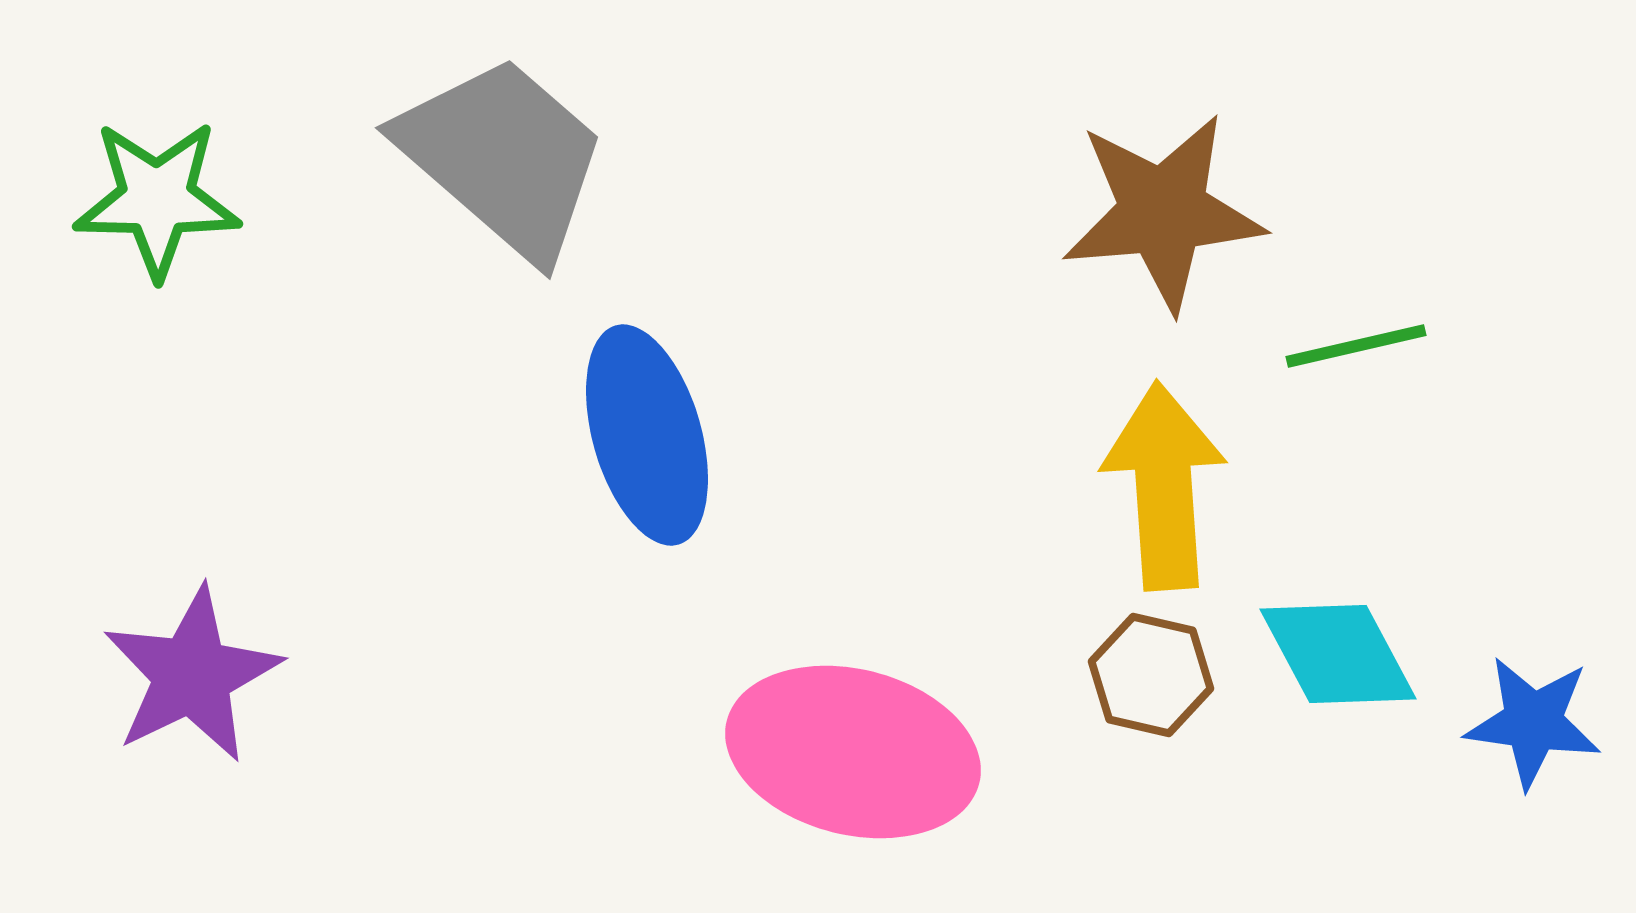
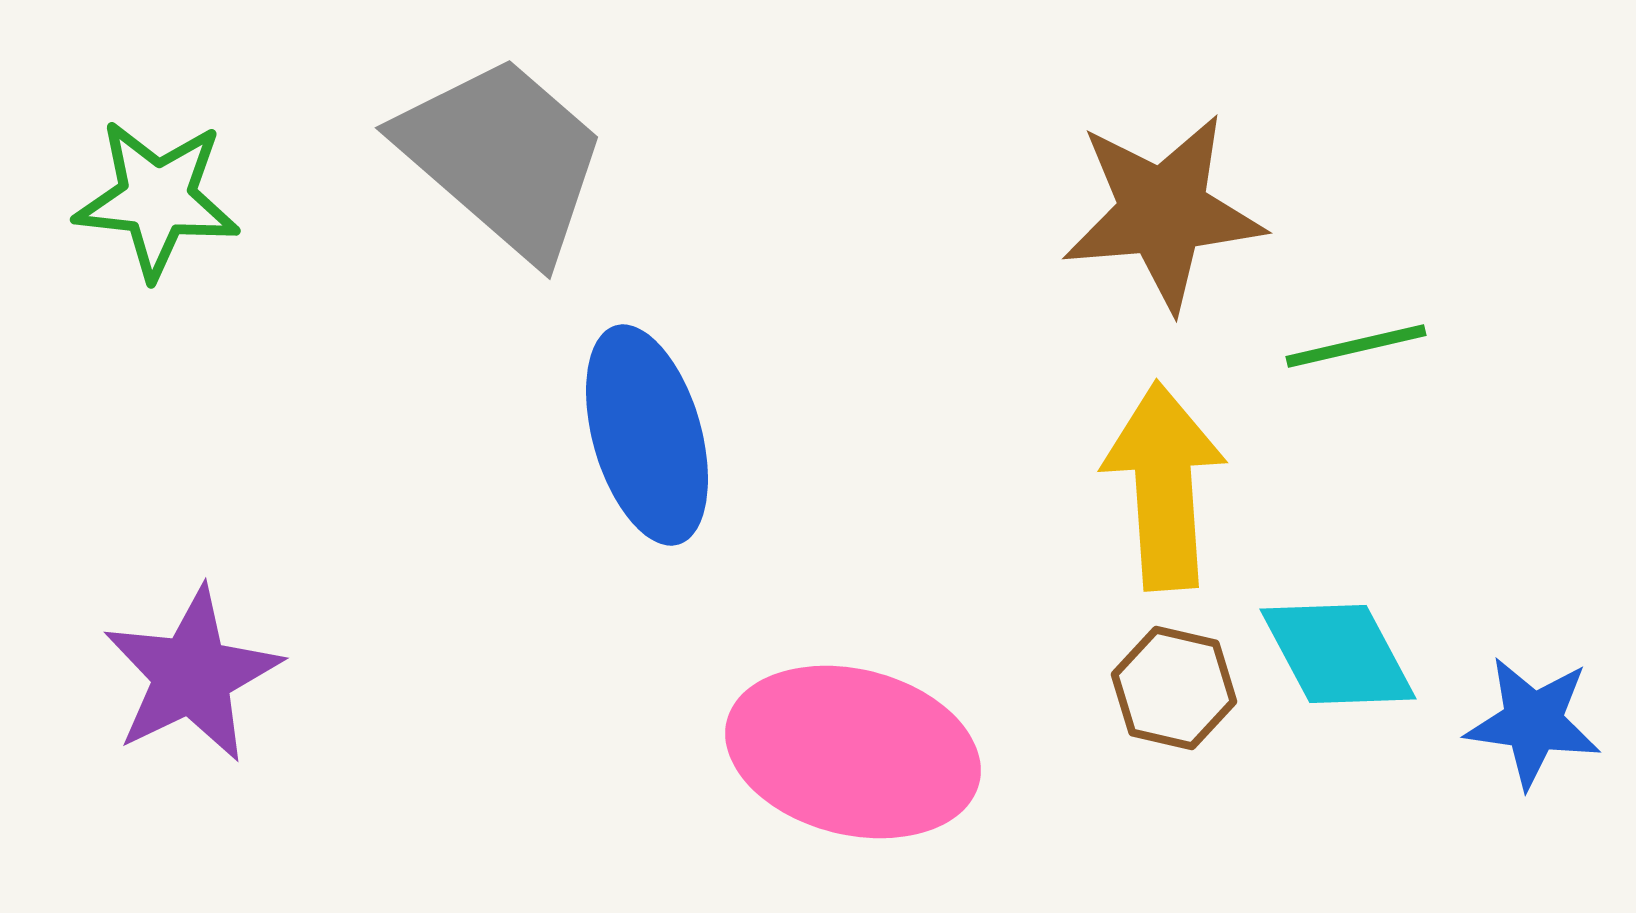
green star: rotated 5 degrees clockwise
brown hexagon: moved 23 px right, 13 px down
